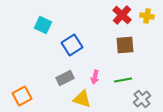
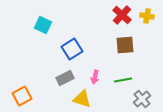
blue square: moved 4 px down
